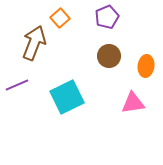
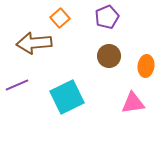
brown arrow: rotated 116 degrees counterclockwise
